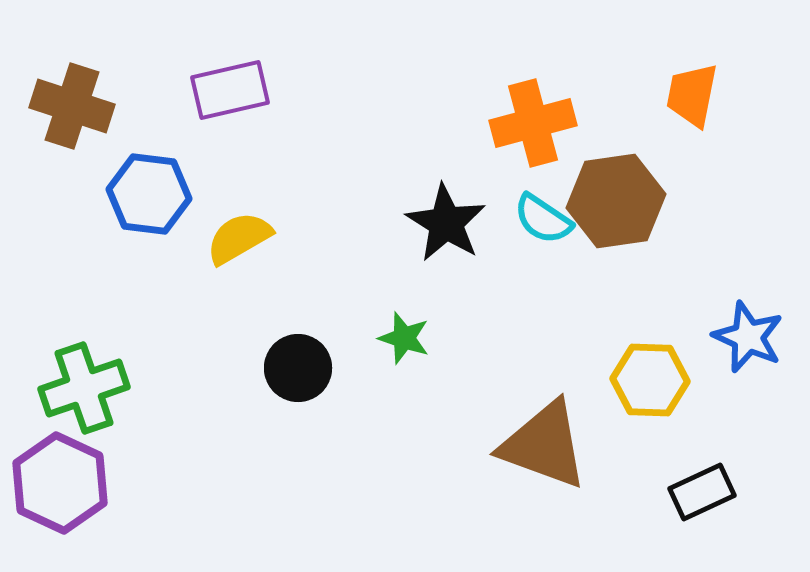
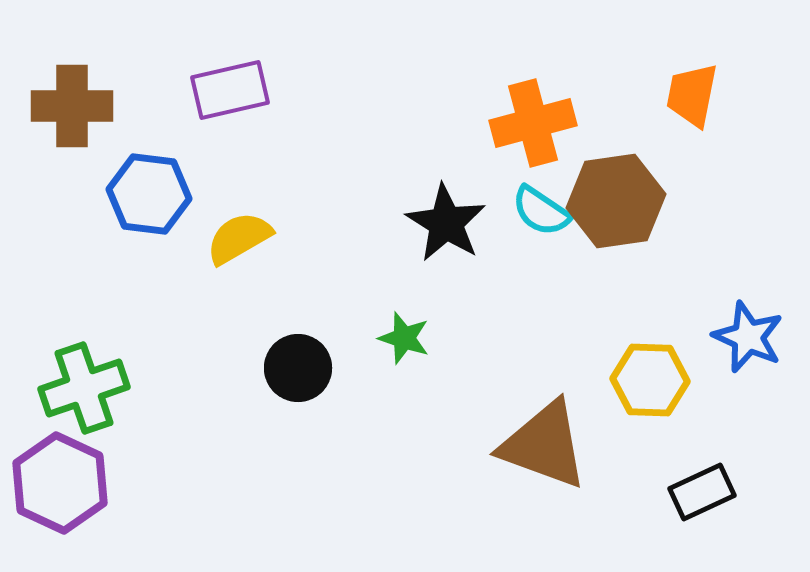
brown cross: rotated 18 degrees counterclockwise
cyan semicircle: moved 2 px left, 8 px up
